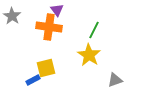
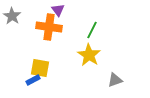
purple triangle: moved 1 px right
green line: moved 2 px left
yellow square: moved 6 px left; rotated 24 degrees clockwise
